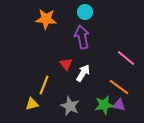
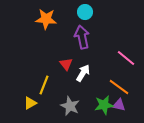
yellow triangle: moved 2 px left, 1 px up; rotated 16 degrees counterclockwise
